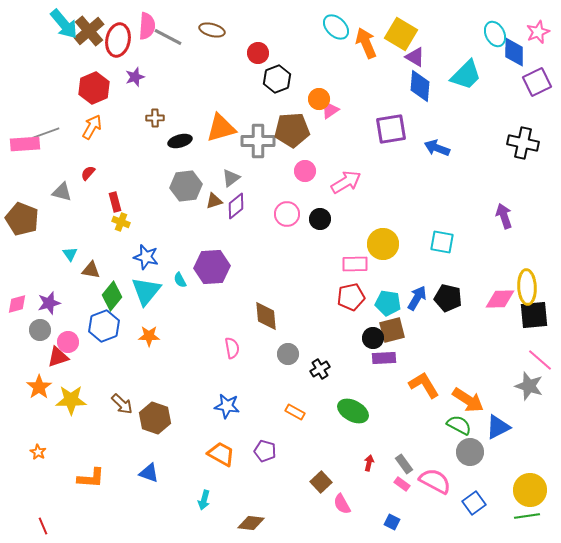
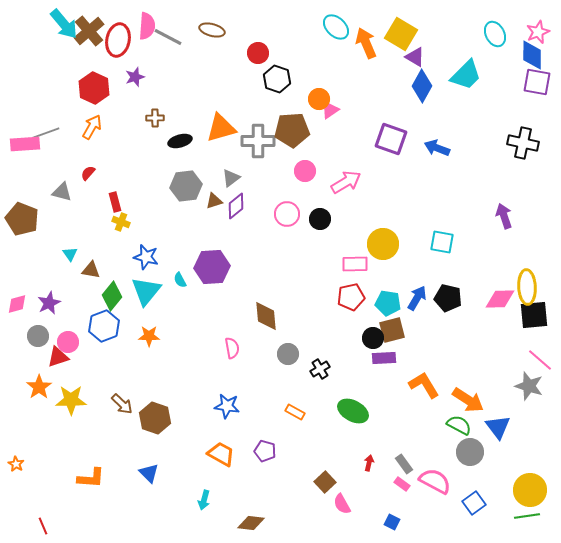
blue diamond at (514, 52): moved 18 px right, 3 px down
black hexagon at (277, 79): rotated 20 degrees counterclockwise
purple square at (537, 82): rotated 36 degrees clockwise
blue diamond at (420, 86): moved 2 px right; rotated 24 degrees clockwise
red hexagon at (94, 88): rotated 12 degrees counterclockwise
purple square at (391, 129): moved 10 px down; rotated 28 degrees clockwise
purple star at (49, 303): rotated 10 degrees counterclockwise
gray circle at (40, 330): moved 2 px left, 6 px down
blue triangle at (498, 427): rotated 40 degrees counterclockwise
orange star at (38, 452): moved 22 px left, 12 px down
blue triangle at (149, 473): rotated 25 degrees clockwise
brown square at (321, 482): moved 4 px right
